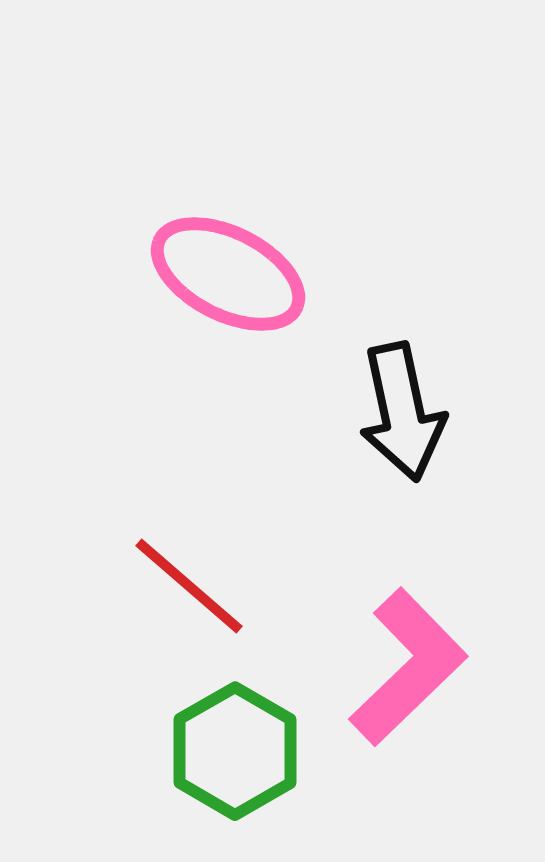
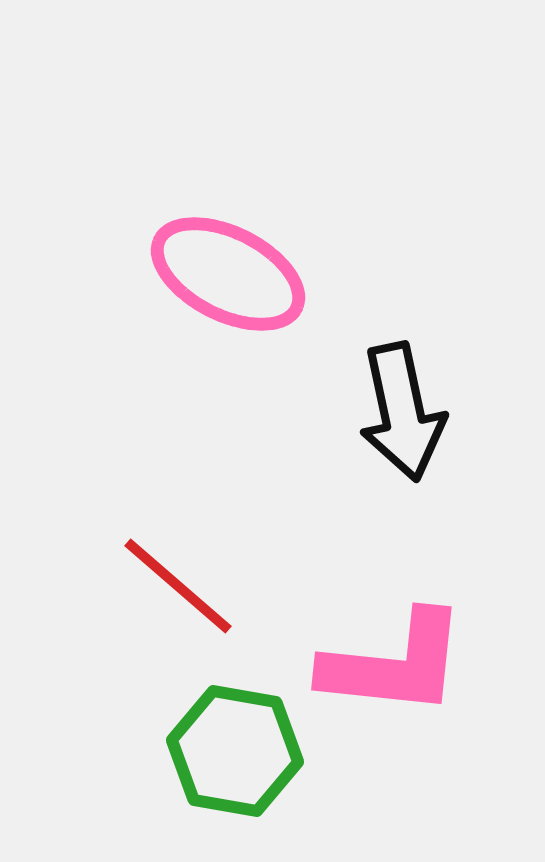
red line: moved 11 px left
pink L-shape: moved 14 px left, 3 px up; rotated 50 degrees clockwise
green hexagon: rotated 20 degrees counterclockwise
